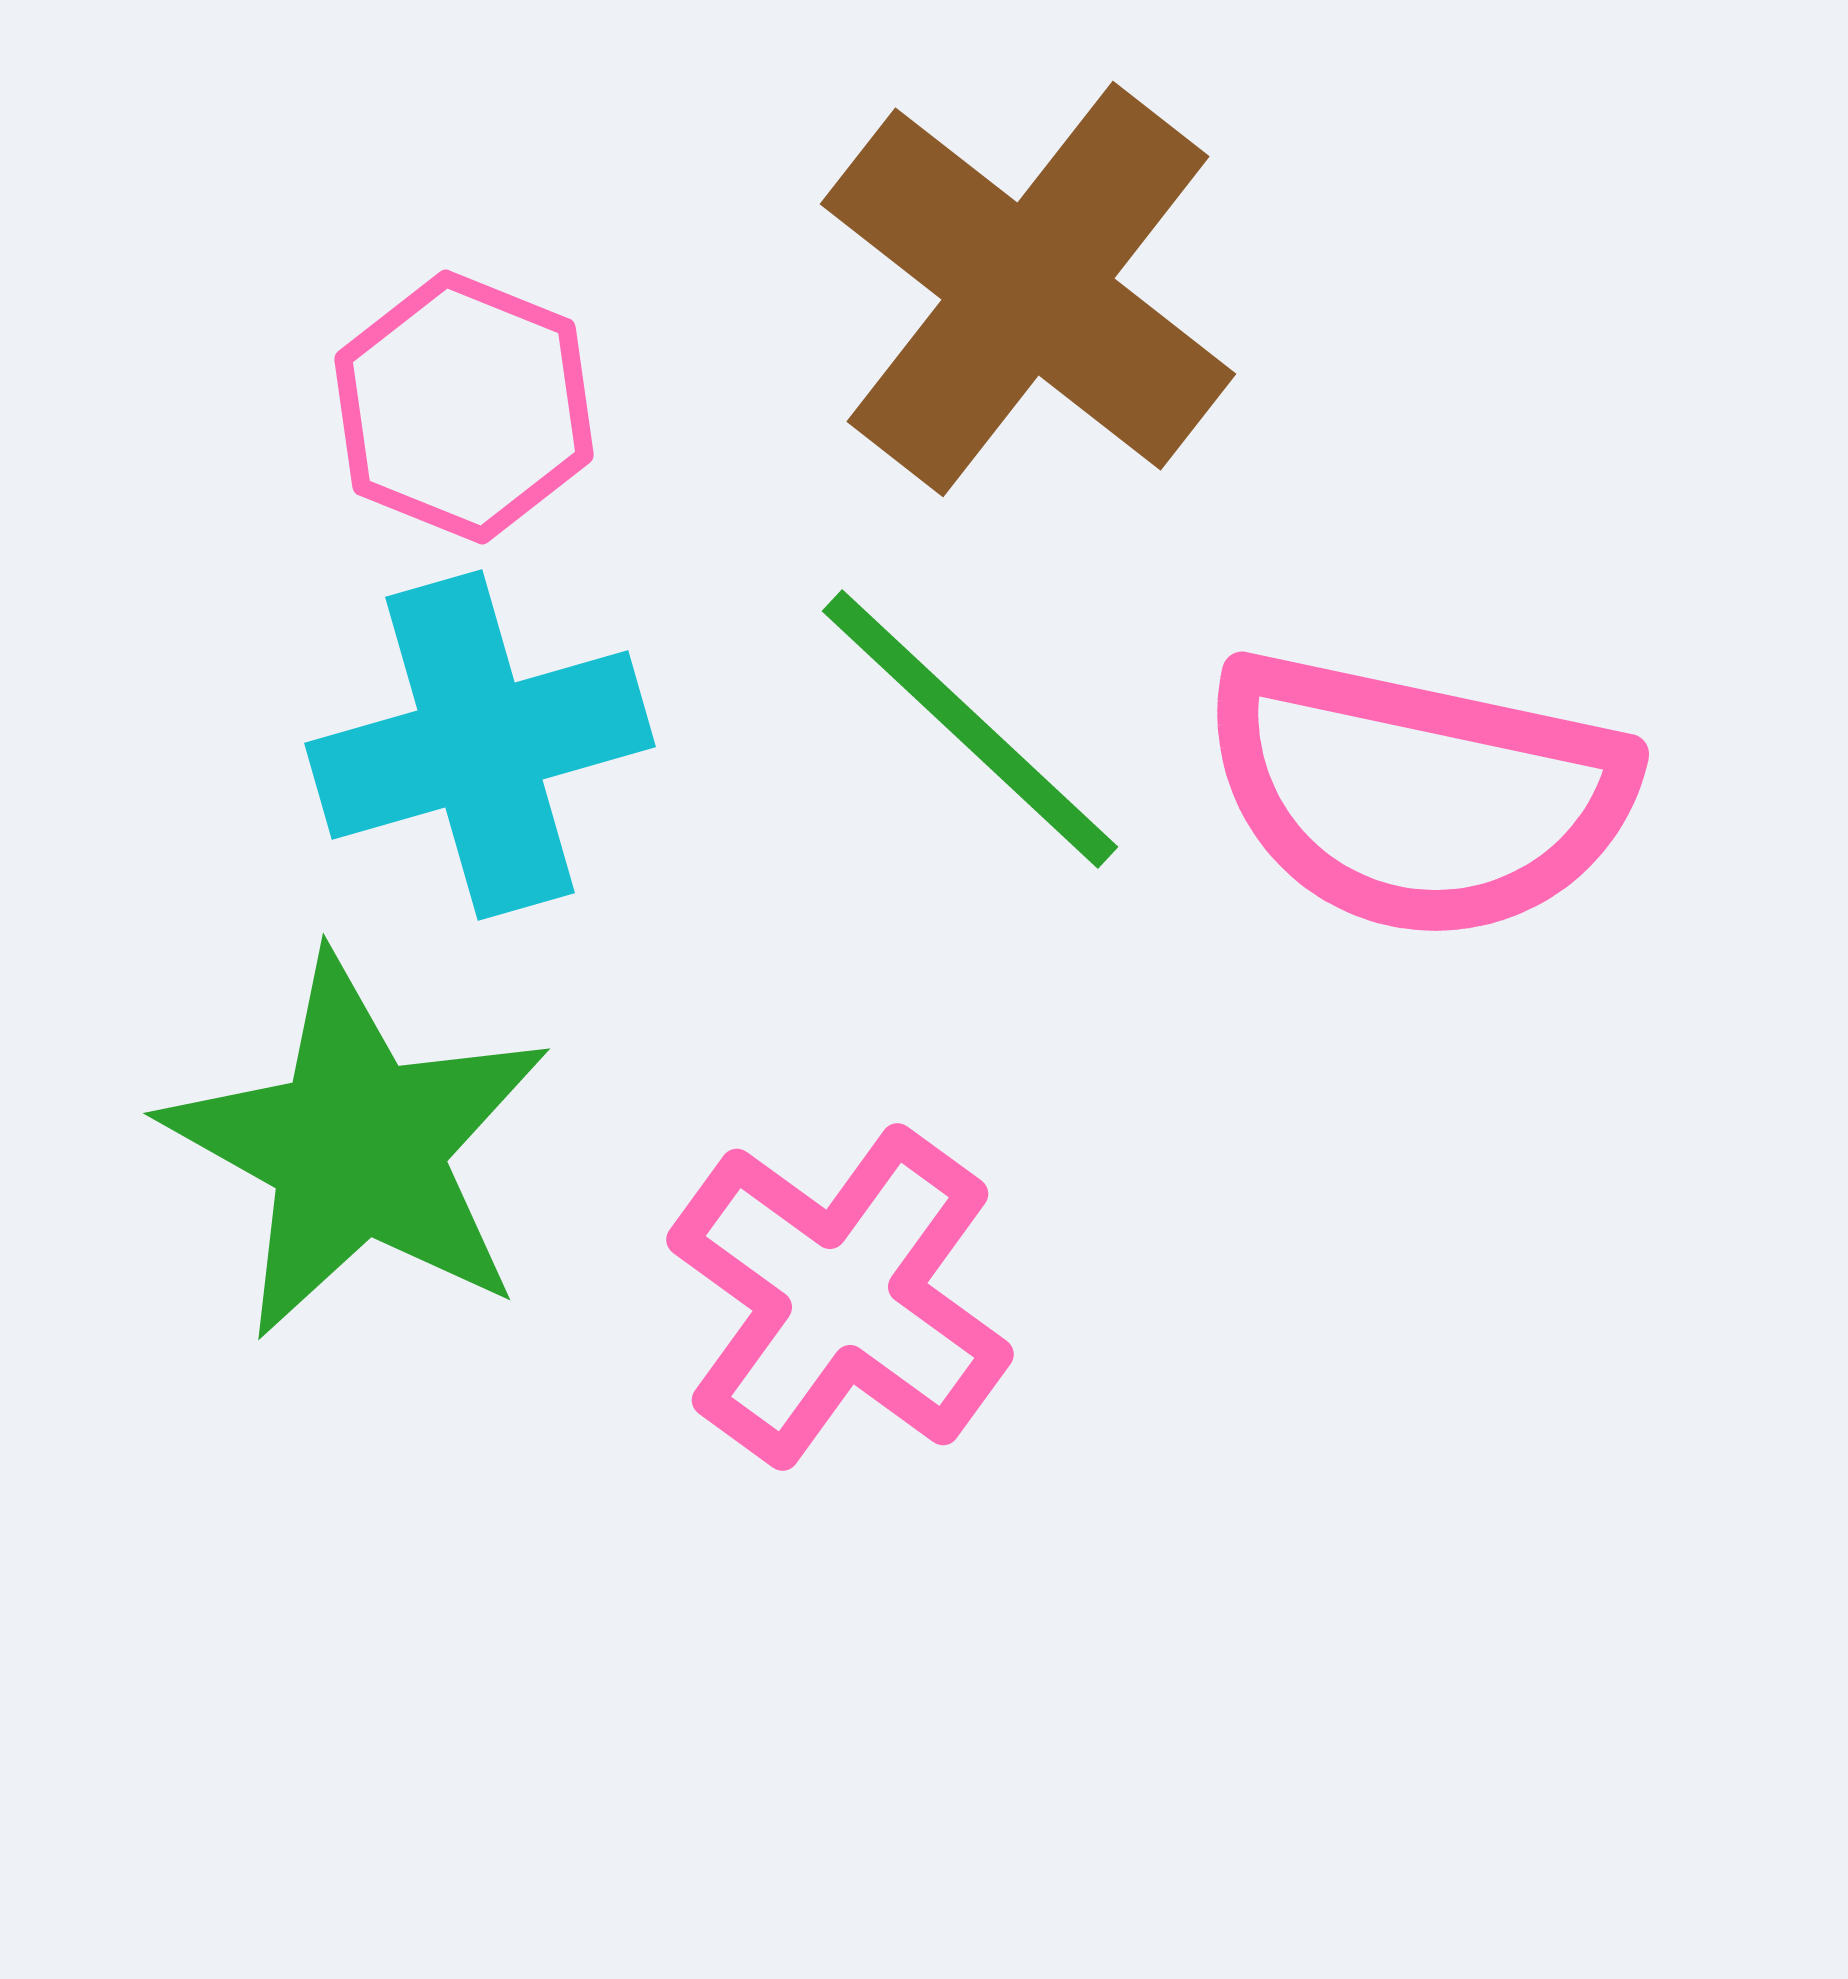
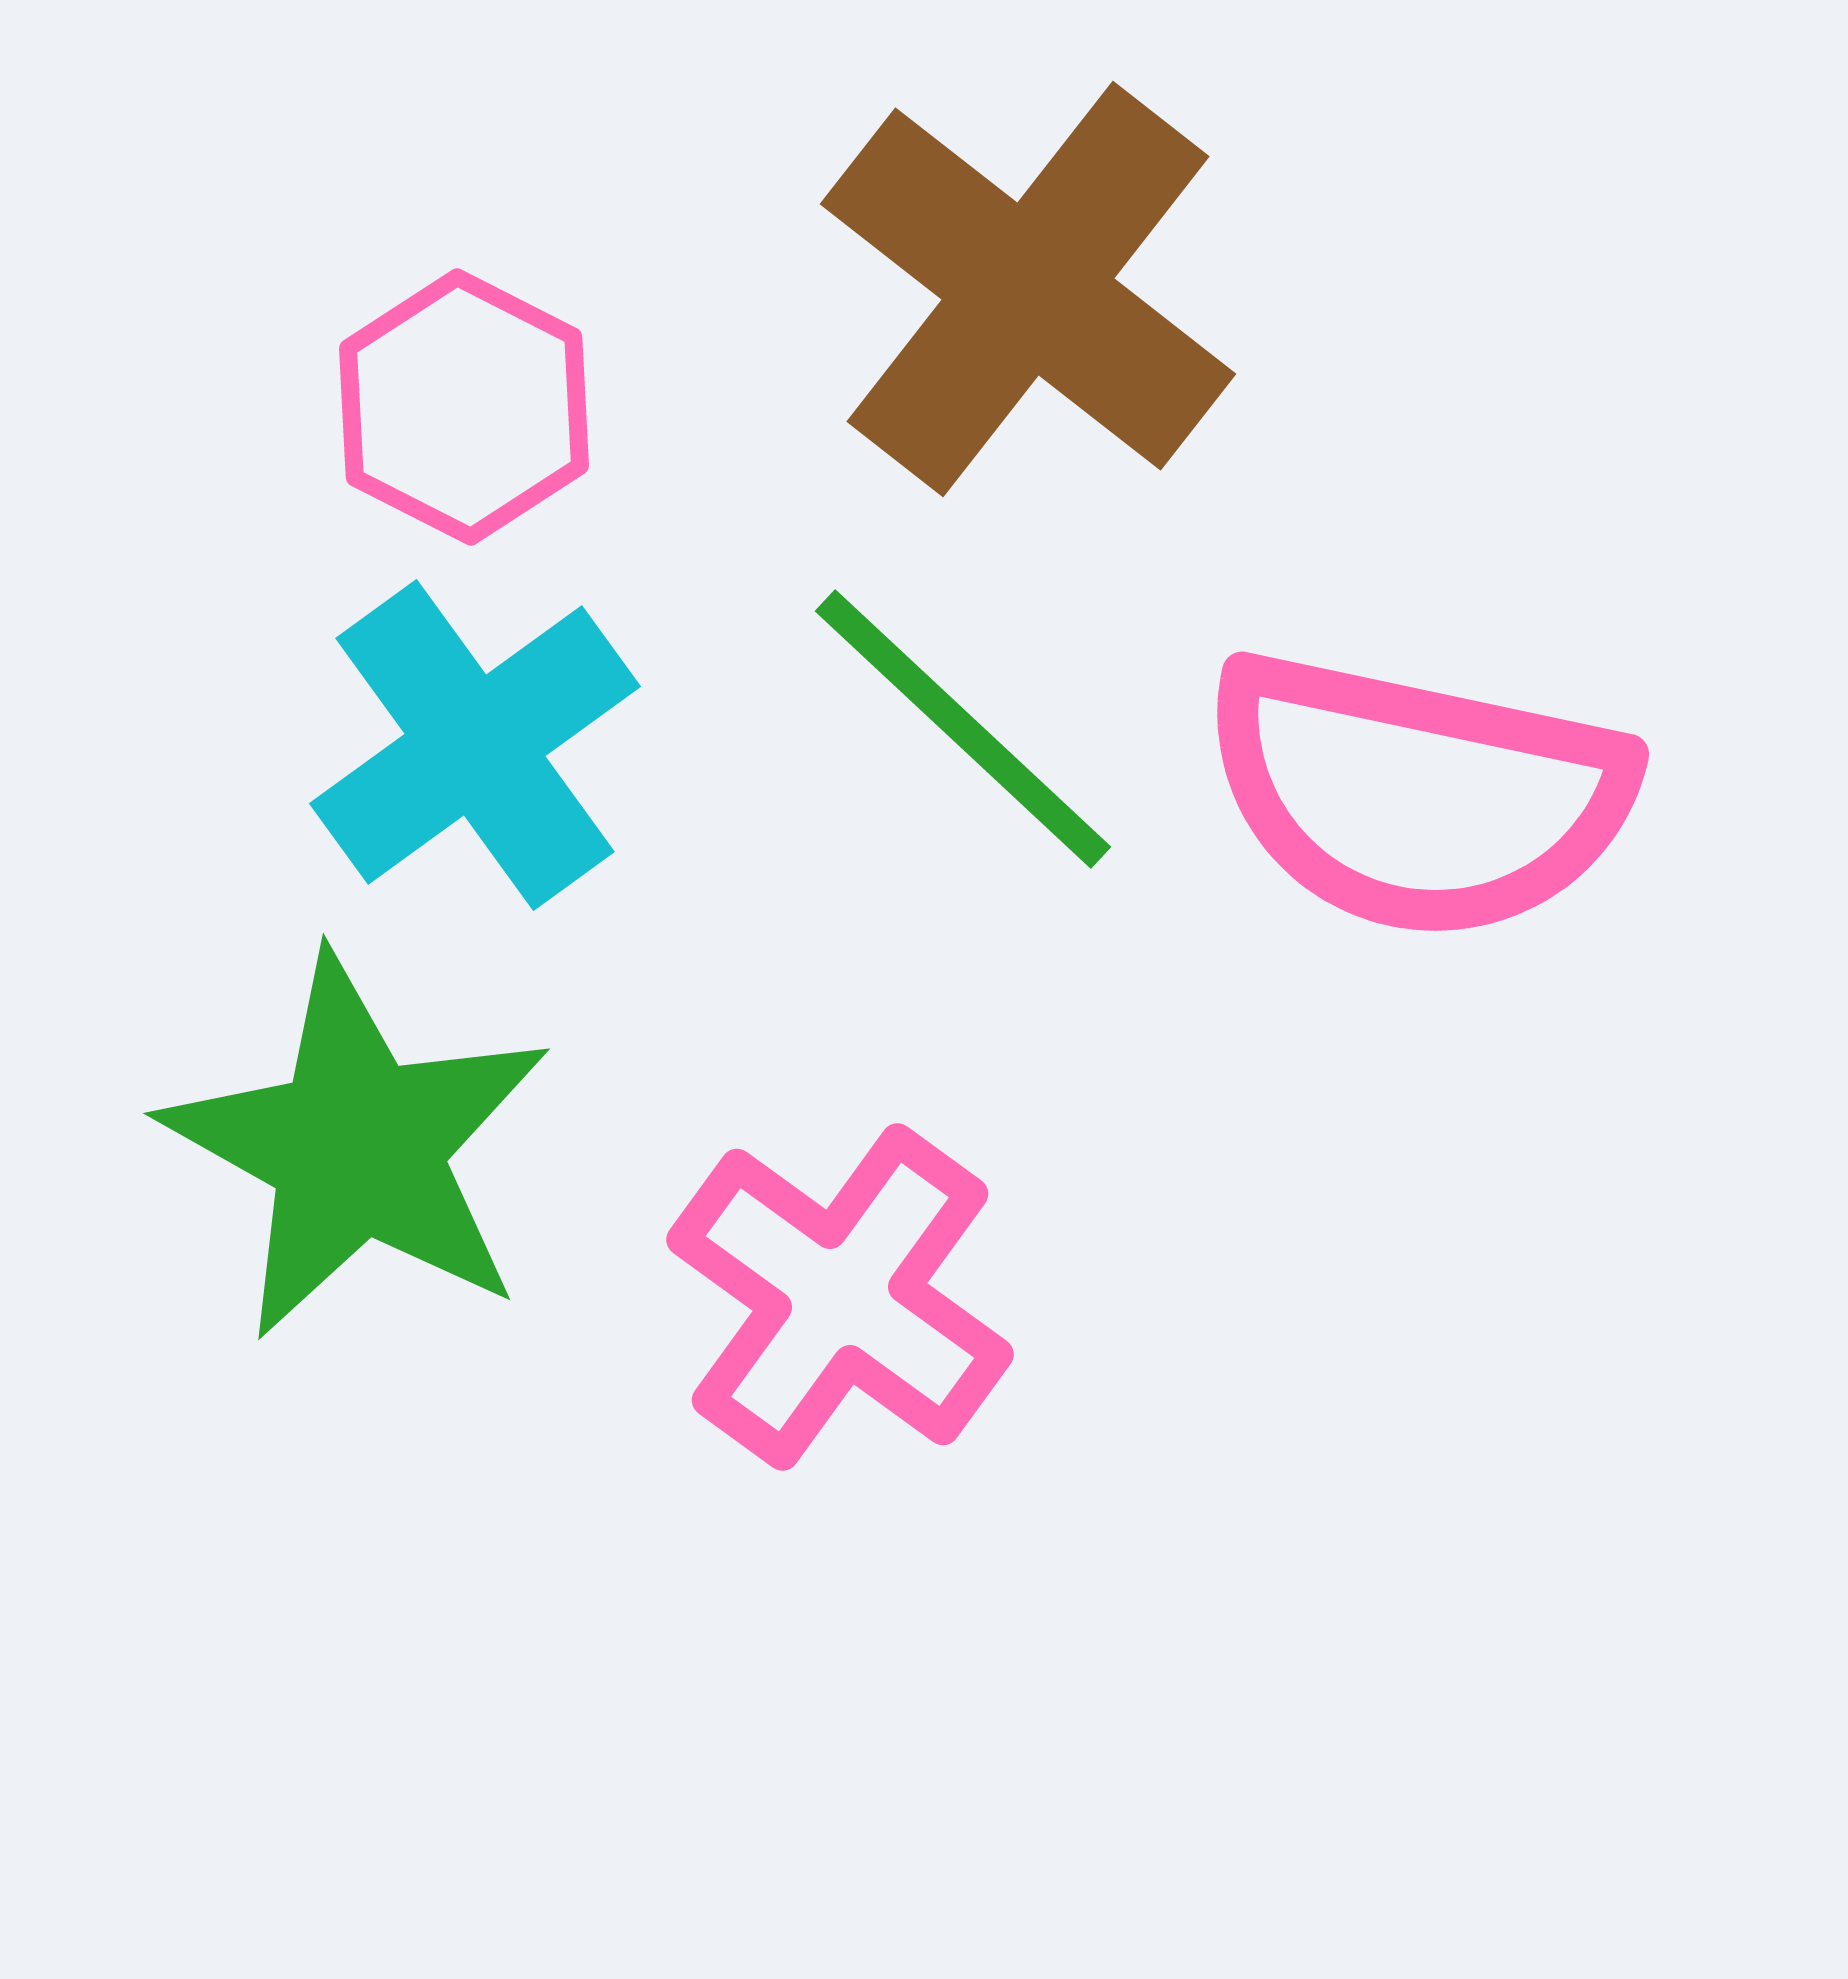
pink hexagon: rotated 5 degrees clockwise
green line: moved 7 px left
cyan cross: moved 5 px left; rotated 20 degrees counterclockwise
